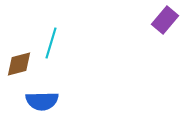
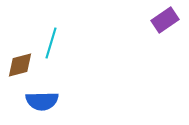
purple rectangle: rotated 16 degrees clockwise
brown diamond: moved 1 px right, 1 px down
